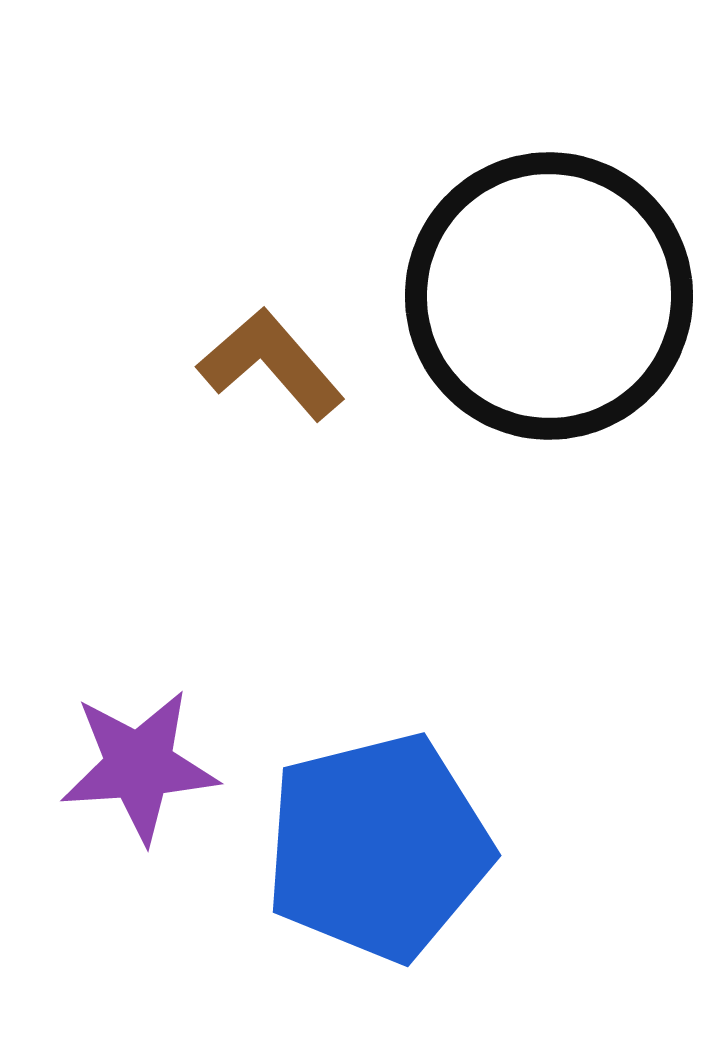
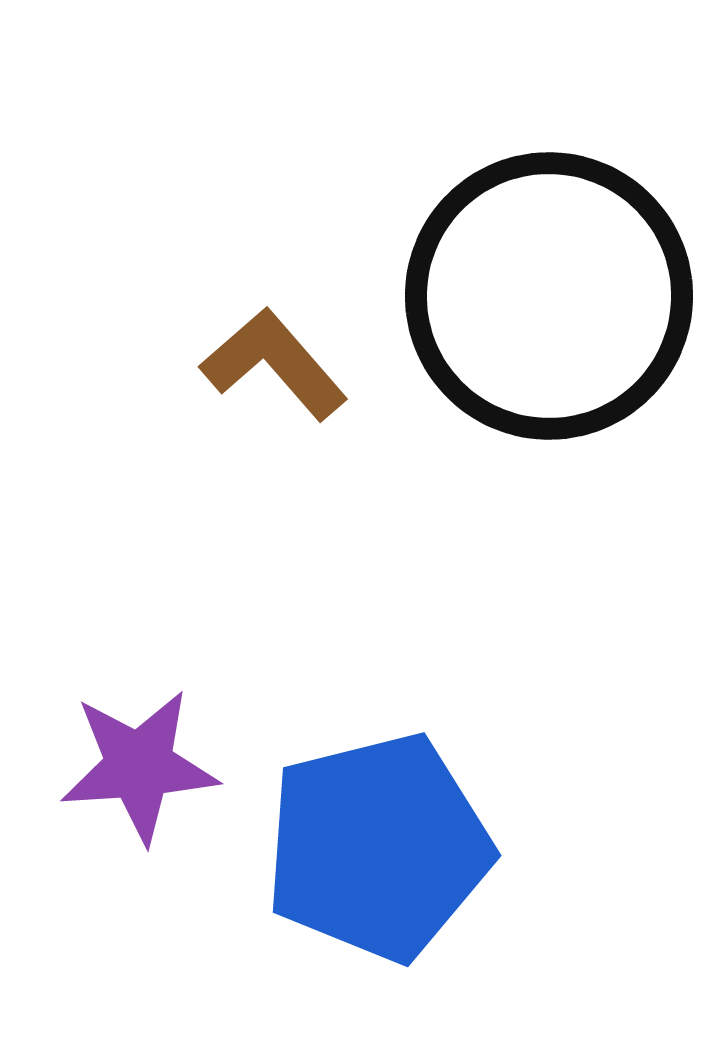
brown L-shape: moved 3 px right
